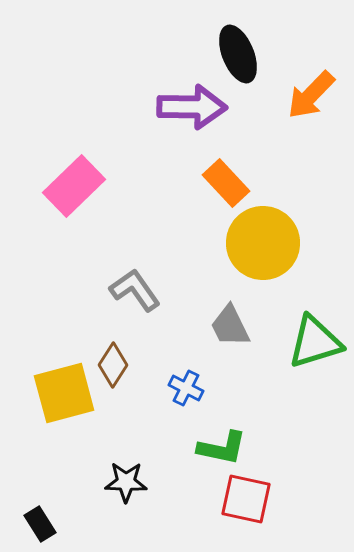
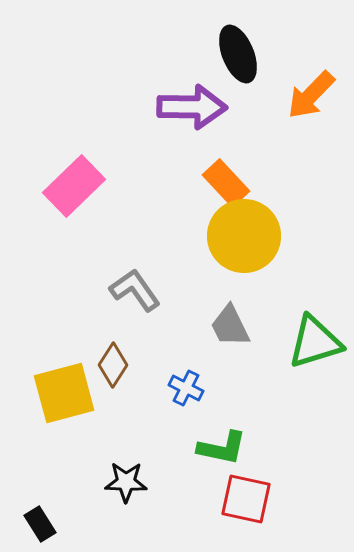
yellow circle: moved 19 px left, 7 px up
